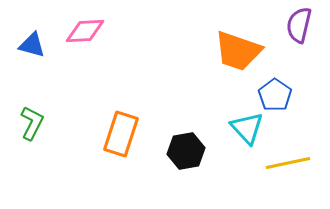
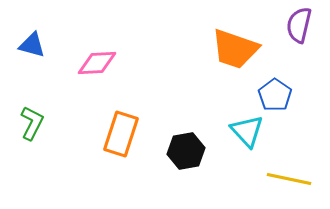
pink diamond: moved 12 px right, 32 px down
orange trapezoid: moved 3 px left, 2 px up
cyan triangle: moved 3 px down
yellow line: moved 1 px right, 16 px down; rotated 24 degrees clockwise
